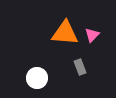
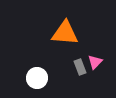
pink triangle: moved 3 px right, 27 px down
